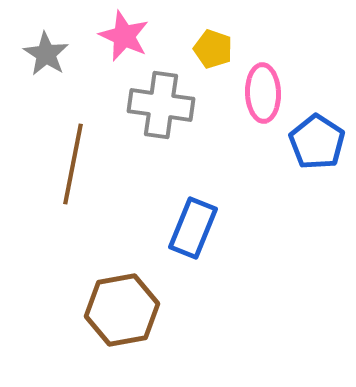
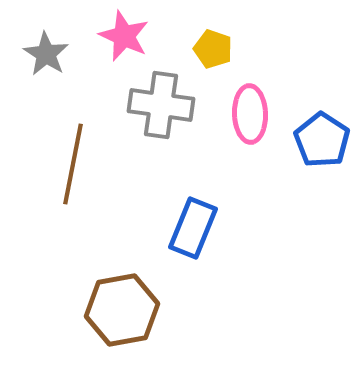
pink ellipse: moved 13 px left, 21 px down
blue pentagon: moved 5 px right, 2 px up
